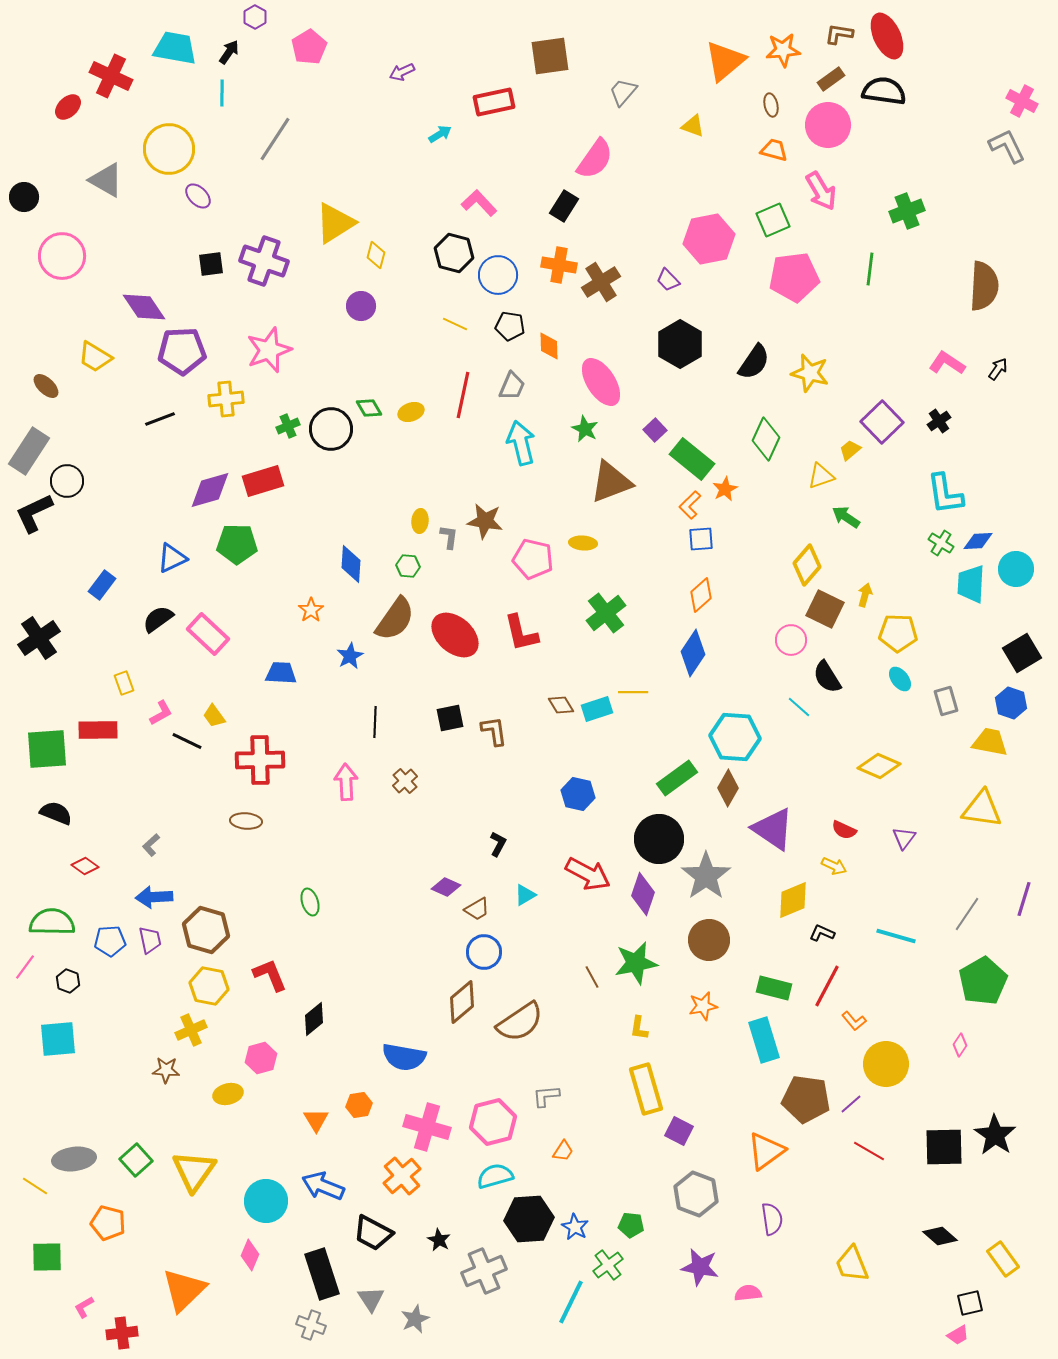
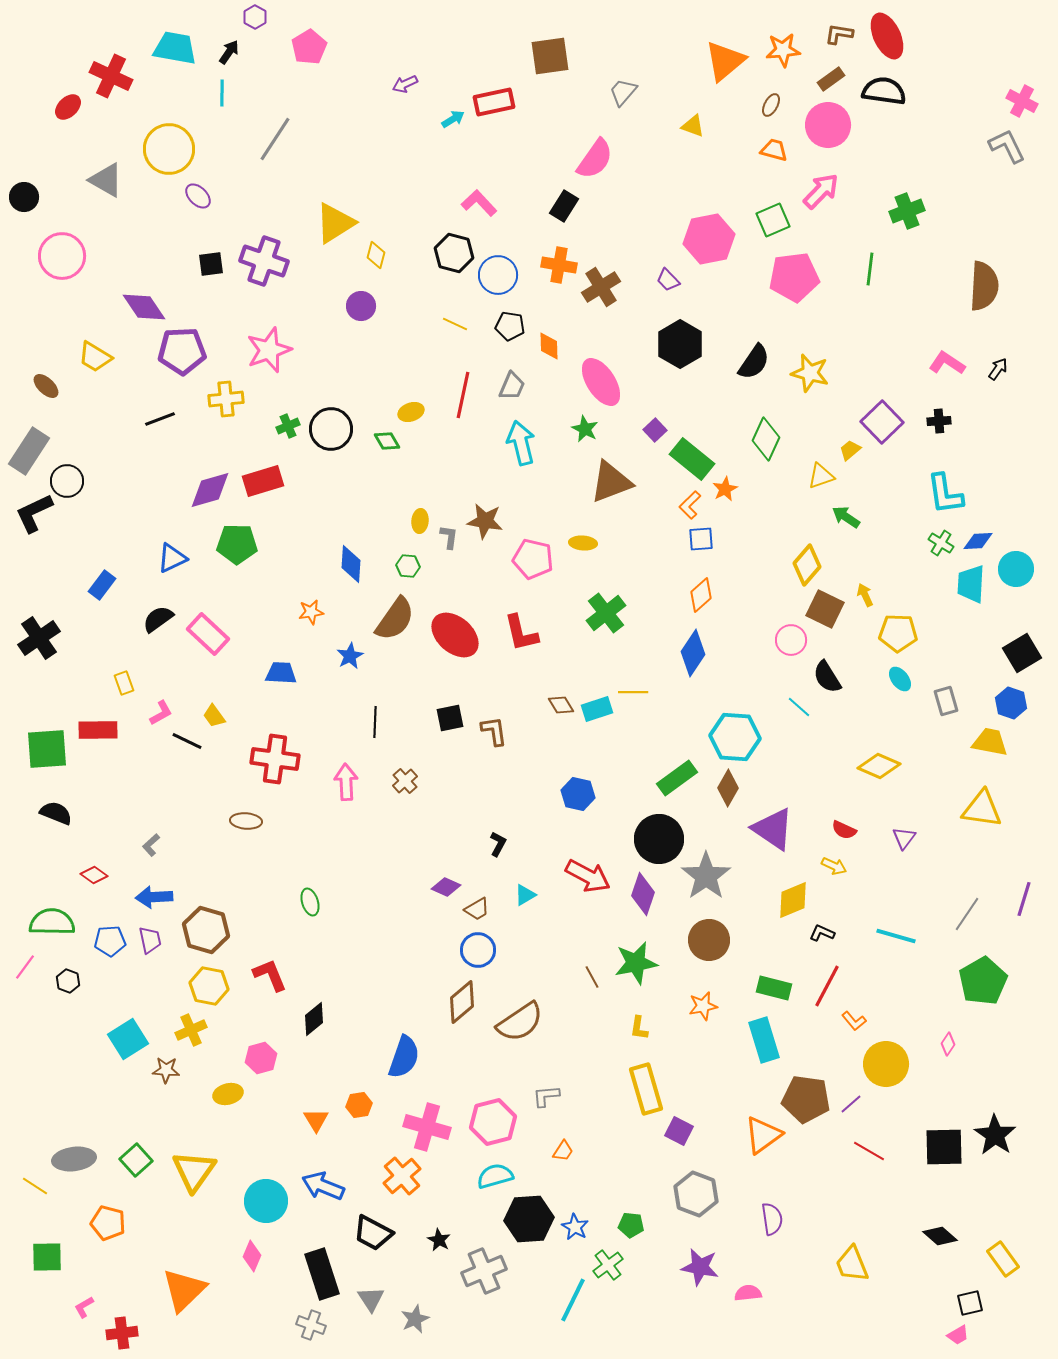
purple arrow at (402, 72): moved 3 px right, 12 px down
brown ellipse at (771, 105): rotated 40 degrees clockwise
cyan arrow at (440, 134): moved 13 px right, 15 px up
pink arrow at (821, 191): rotated 105 degrees counterclockwise
brown cross at (601, 282): moved 5 px down
green diamond at (369, 408): moved 18 px right, 33 px down
black cross at (939, 421): rotated 30 degrees clockwise
yellow arrow at (865, 595): rotated 40 degrees counterclockwise
orange star at (311, 610): moved 2 px down; rotated 25 degrees clockwise
red cross at (260, 760): moved 15 px right, 1 px up; rotated 9 degrees clockwise
red diamond at (85, 866): moved 9 px right, 9 px down
red arrow at (588, 874): moved 2 px down
blue circle at (484, 952): moved 6 px left, 2 px up
cyan square at (58, 1039): moved 70 px right; rotated 27 degrees counterclockwise
pink diamond at (960, 1045): moved 12 px left, 1 px up
blue semicircle at (404, 1057): rotated 81 degrees counterclockwise
orange triangle at (766, 1151): moved 3 px left, 16 px up
pink diamond at (250, 1255): moved 2 px right, 1 px down
cyan line at (571, 1302): moved 2 px right, 2 px up
